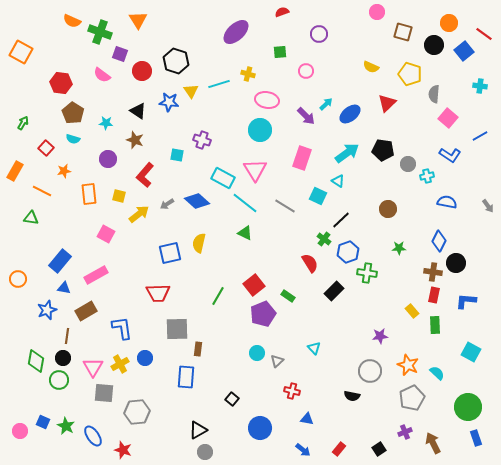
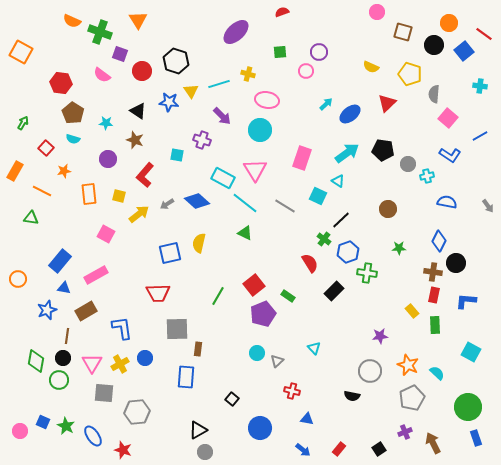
purple circle at (319, 34): moved 18 px down
purple arrow at (306, 116): moved 84 px left
pink triangle at (93, 367): moved 1 px left, 4 px up
